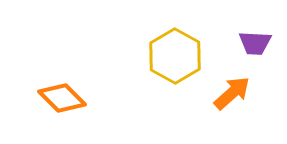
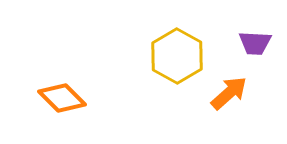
yellow hexagon: moved 2 px right
orange arrow: moved 3 px left
